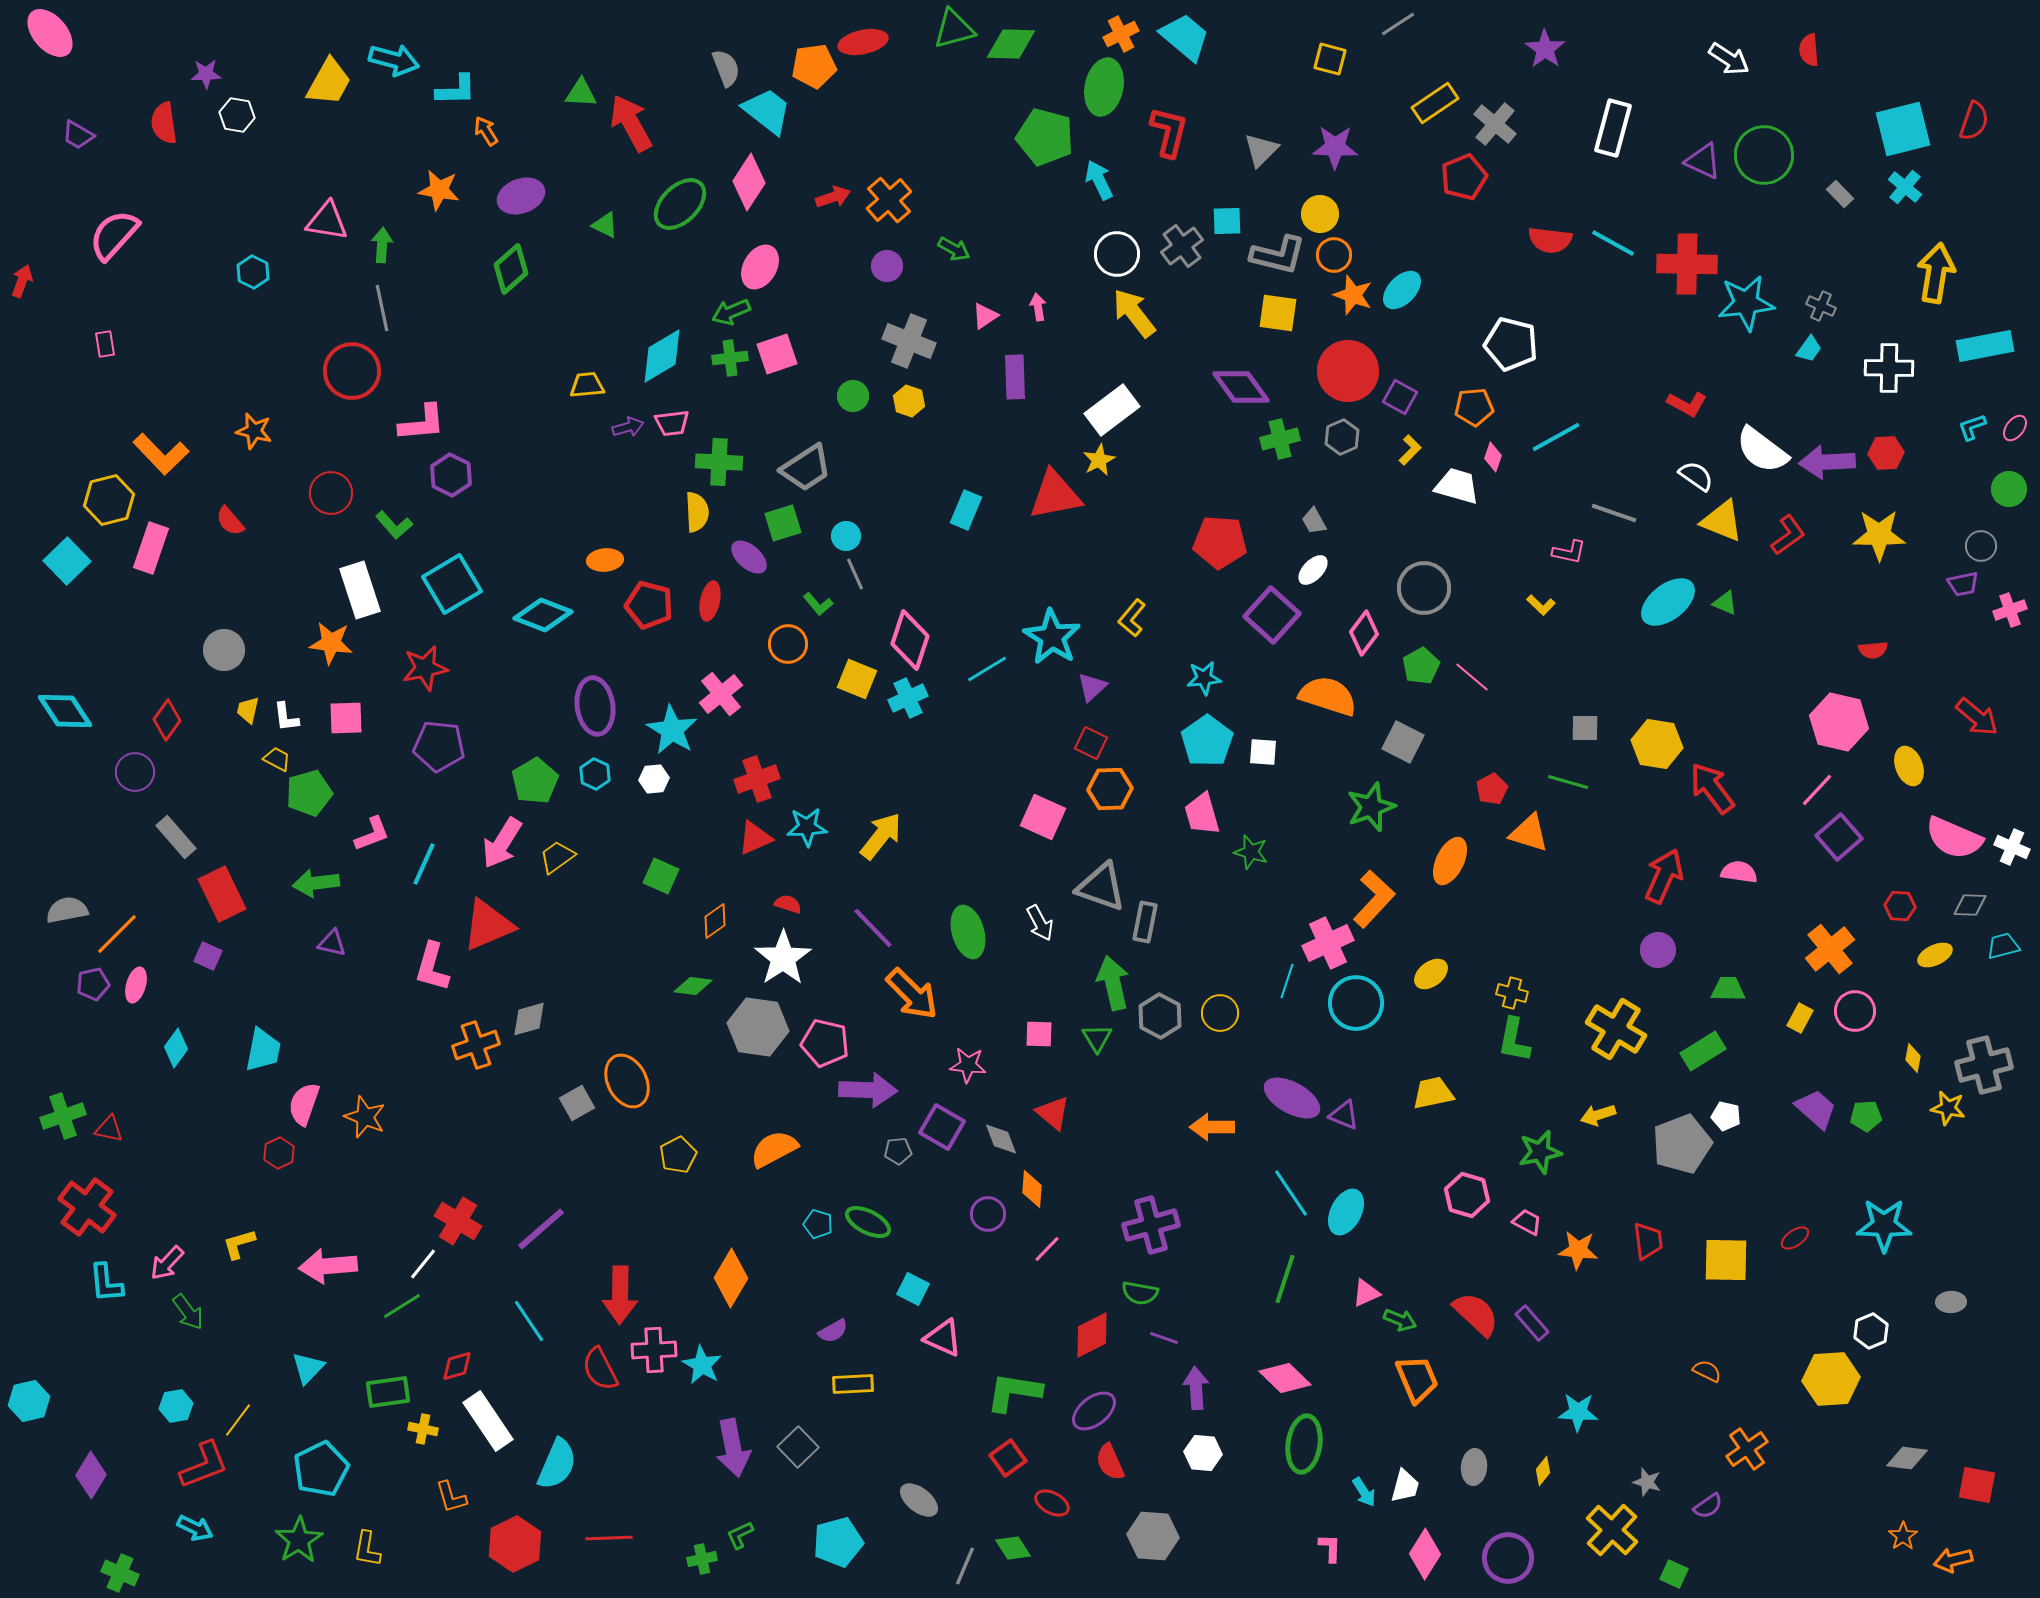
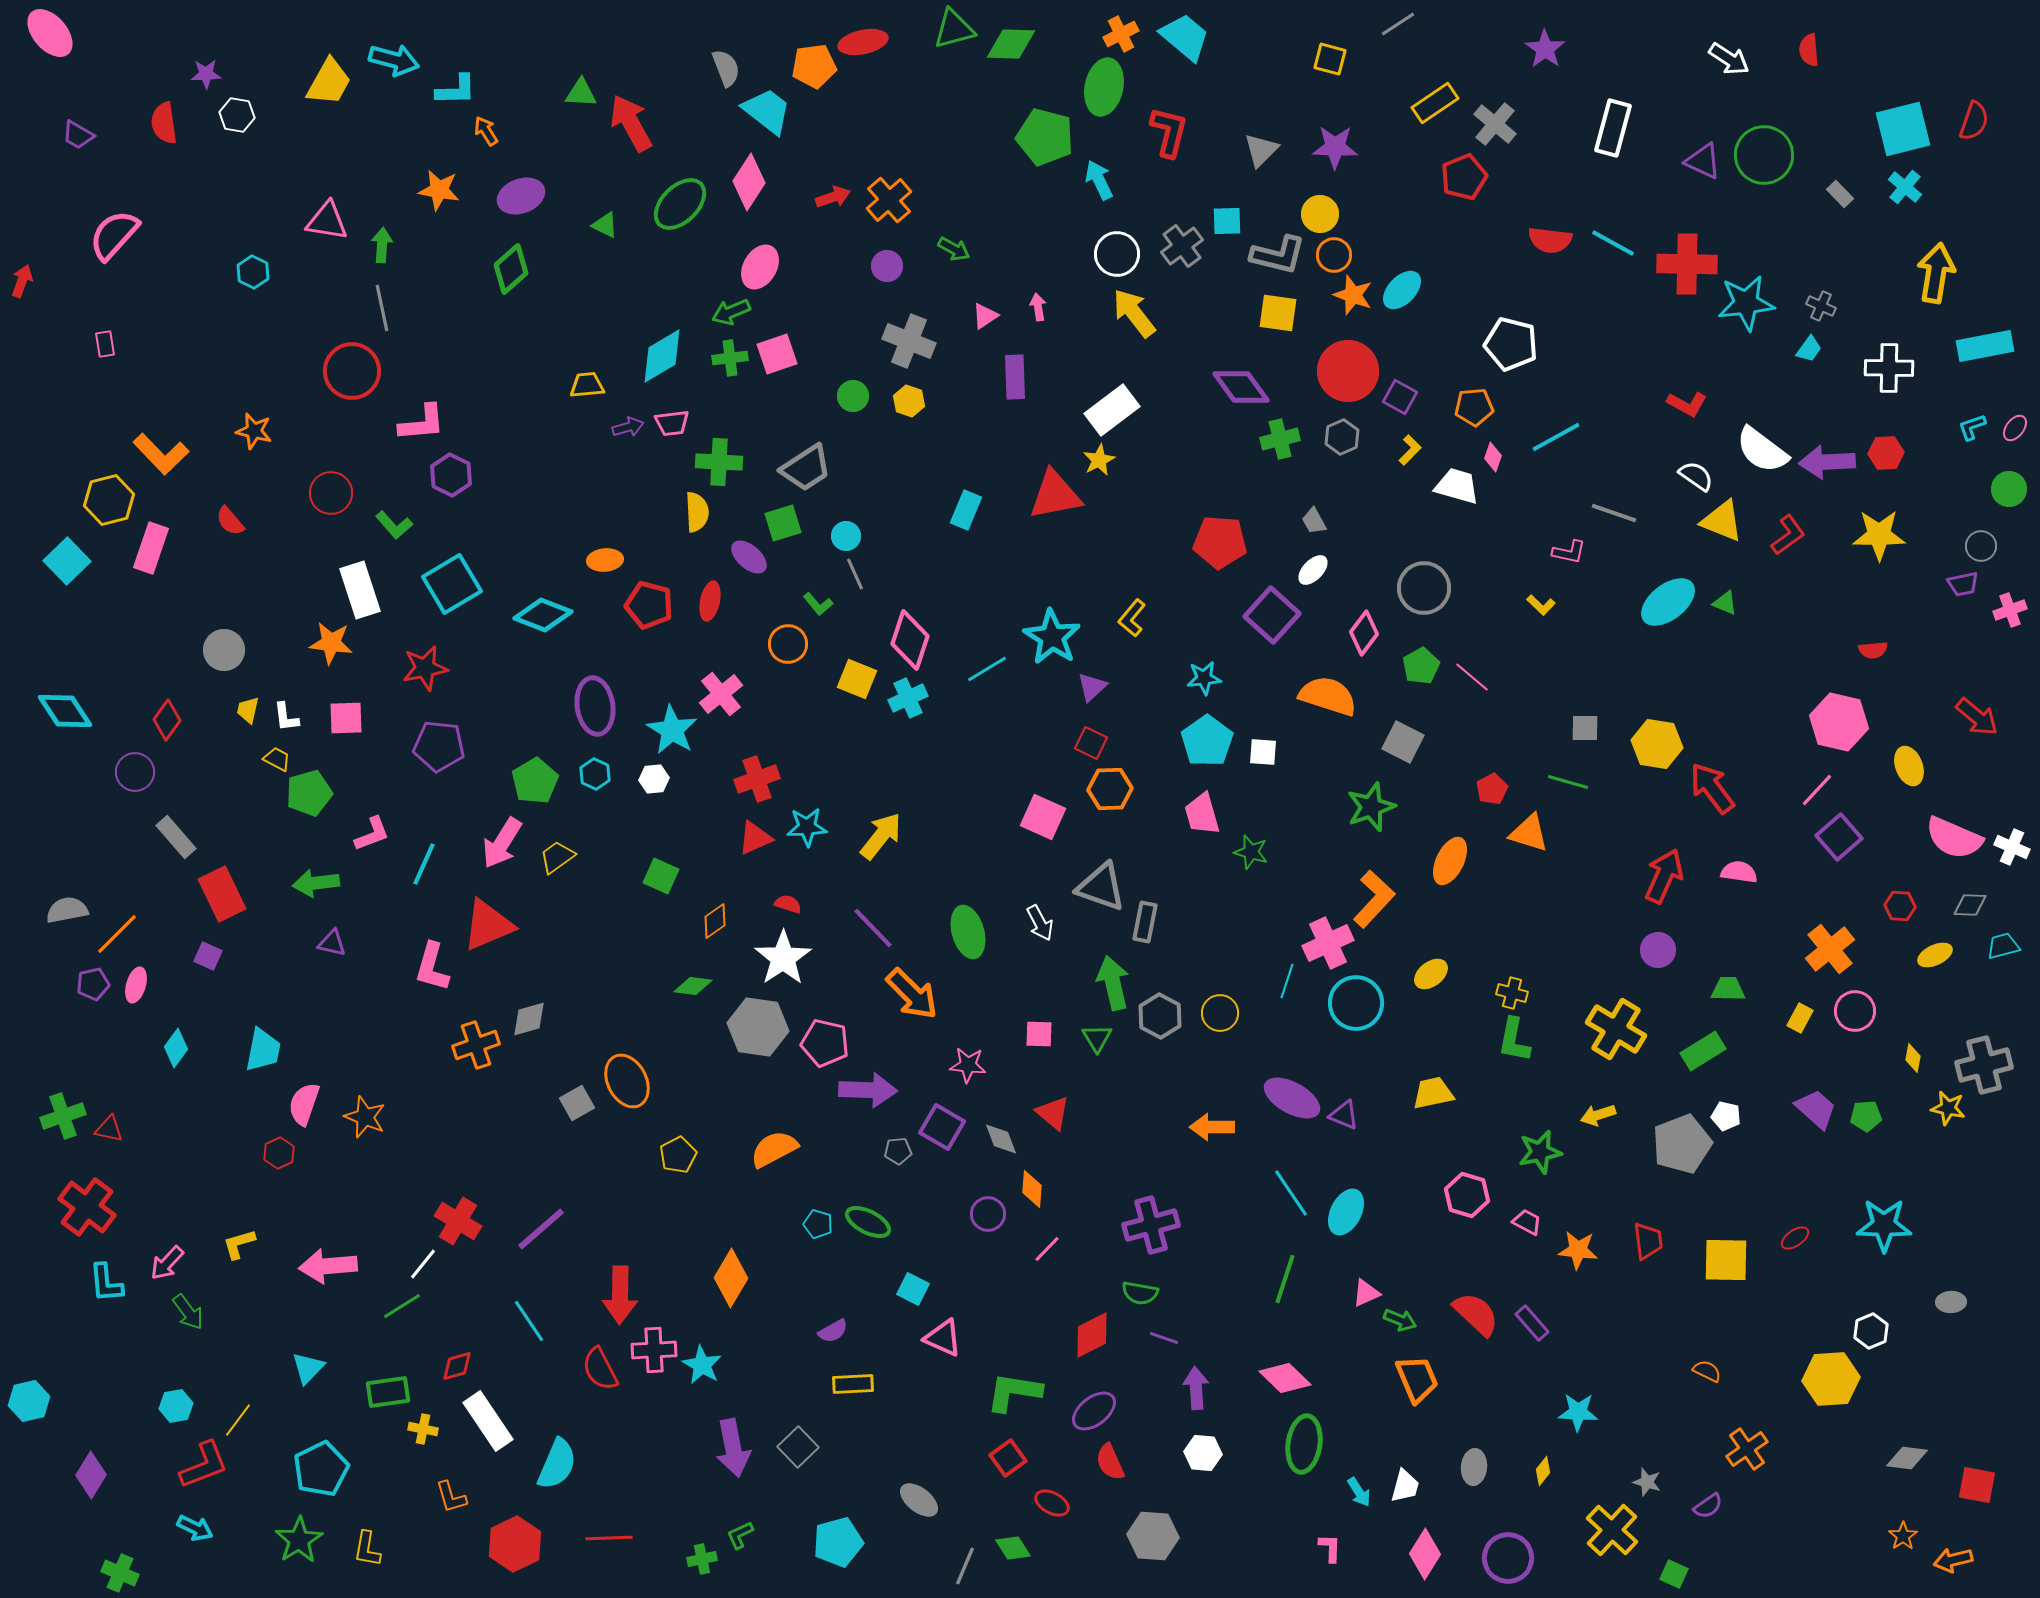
cyan arrow at (1364, 1492): moved 5 px left
